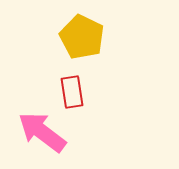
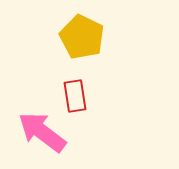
red rectangle: moved 3 px right, 4 px down
